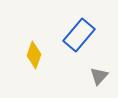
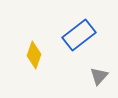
blue rectangle: rotated 12 degrees clockwise
